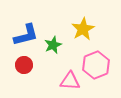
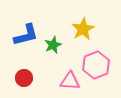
red circle: moved 13 px down
